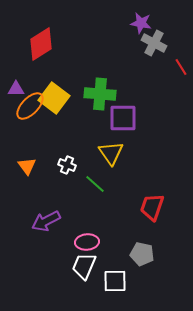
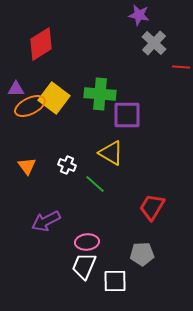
purple star: moved 2 px left, 8 px up
gray cross: rotated 15 degrees clockwise
red line: rotated 54 degrees counterclockwise
orange ellipse: rotated 20 degrees clockwise
purple square: moved 4 px right, 3 px up
yellow triangle: rotated 24 degrees counterclockwise
red trapezoid: rotated 12 degrees clockwise
gray pentagon: rotated 15 degrees counterclockwise
